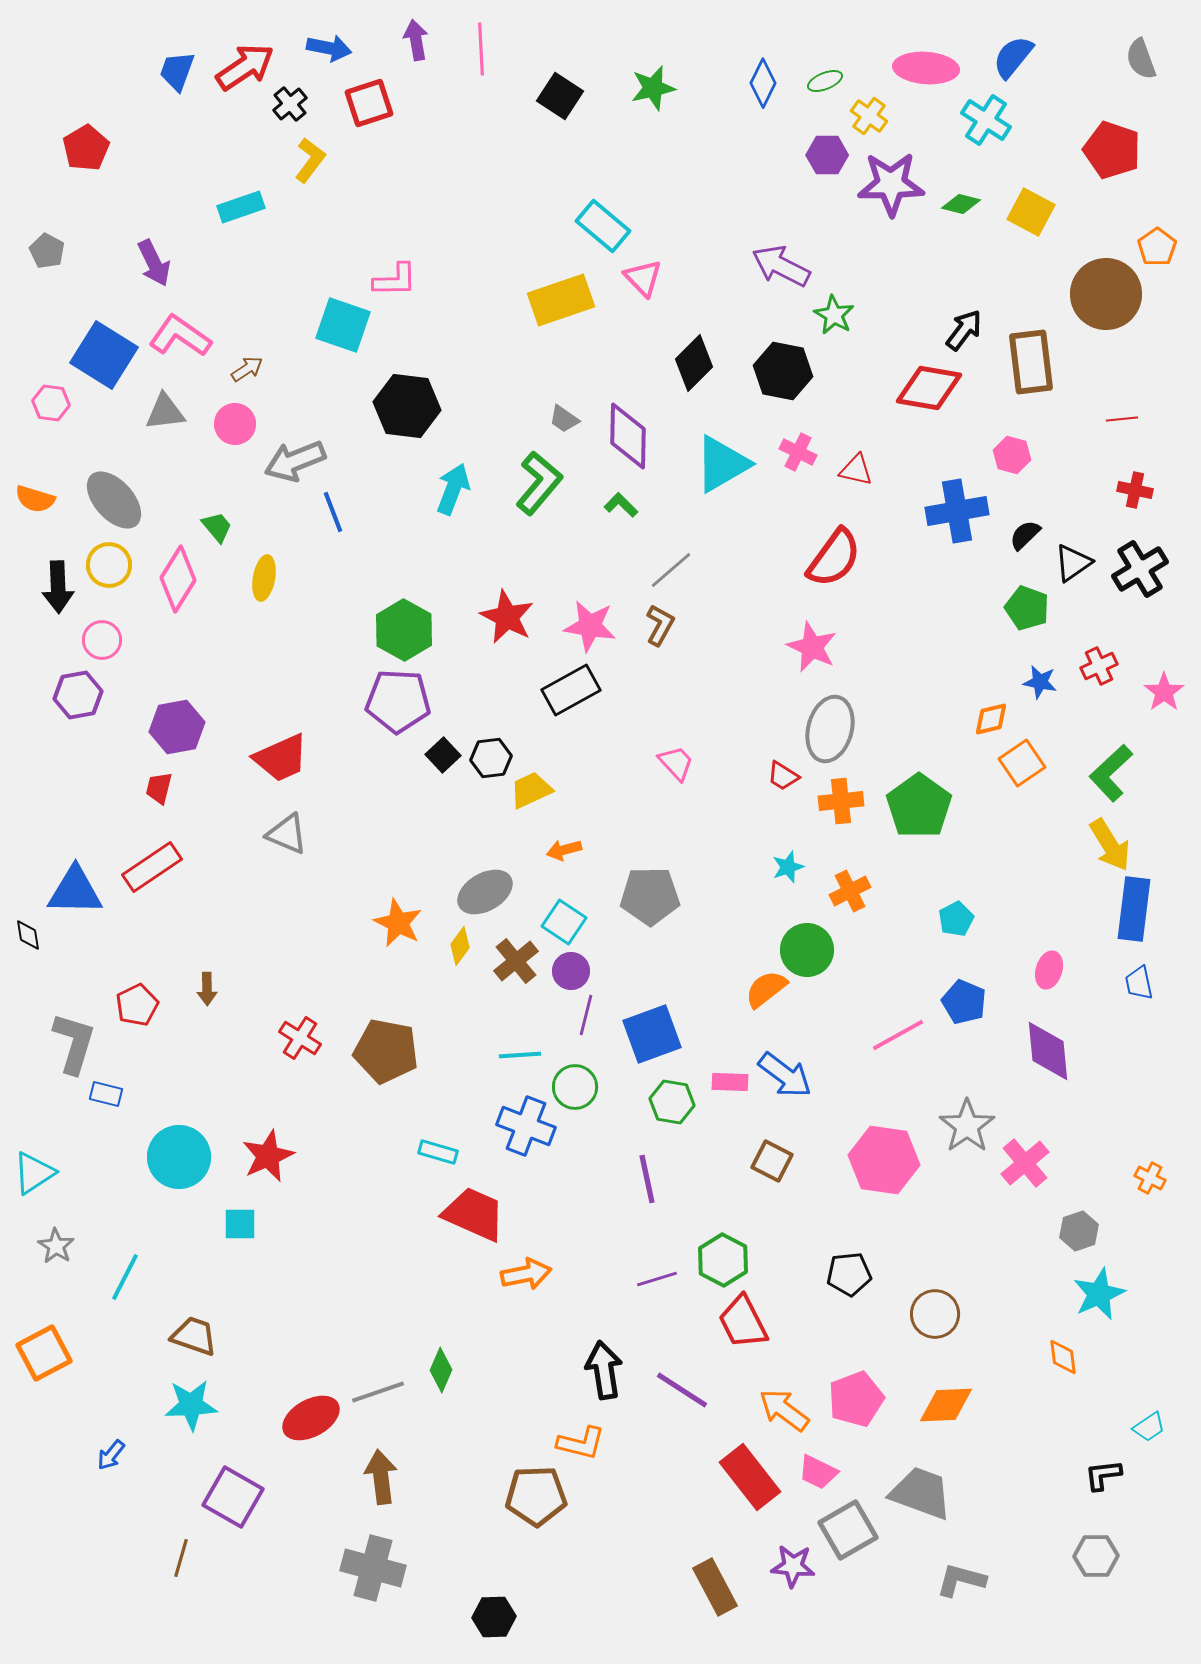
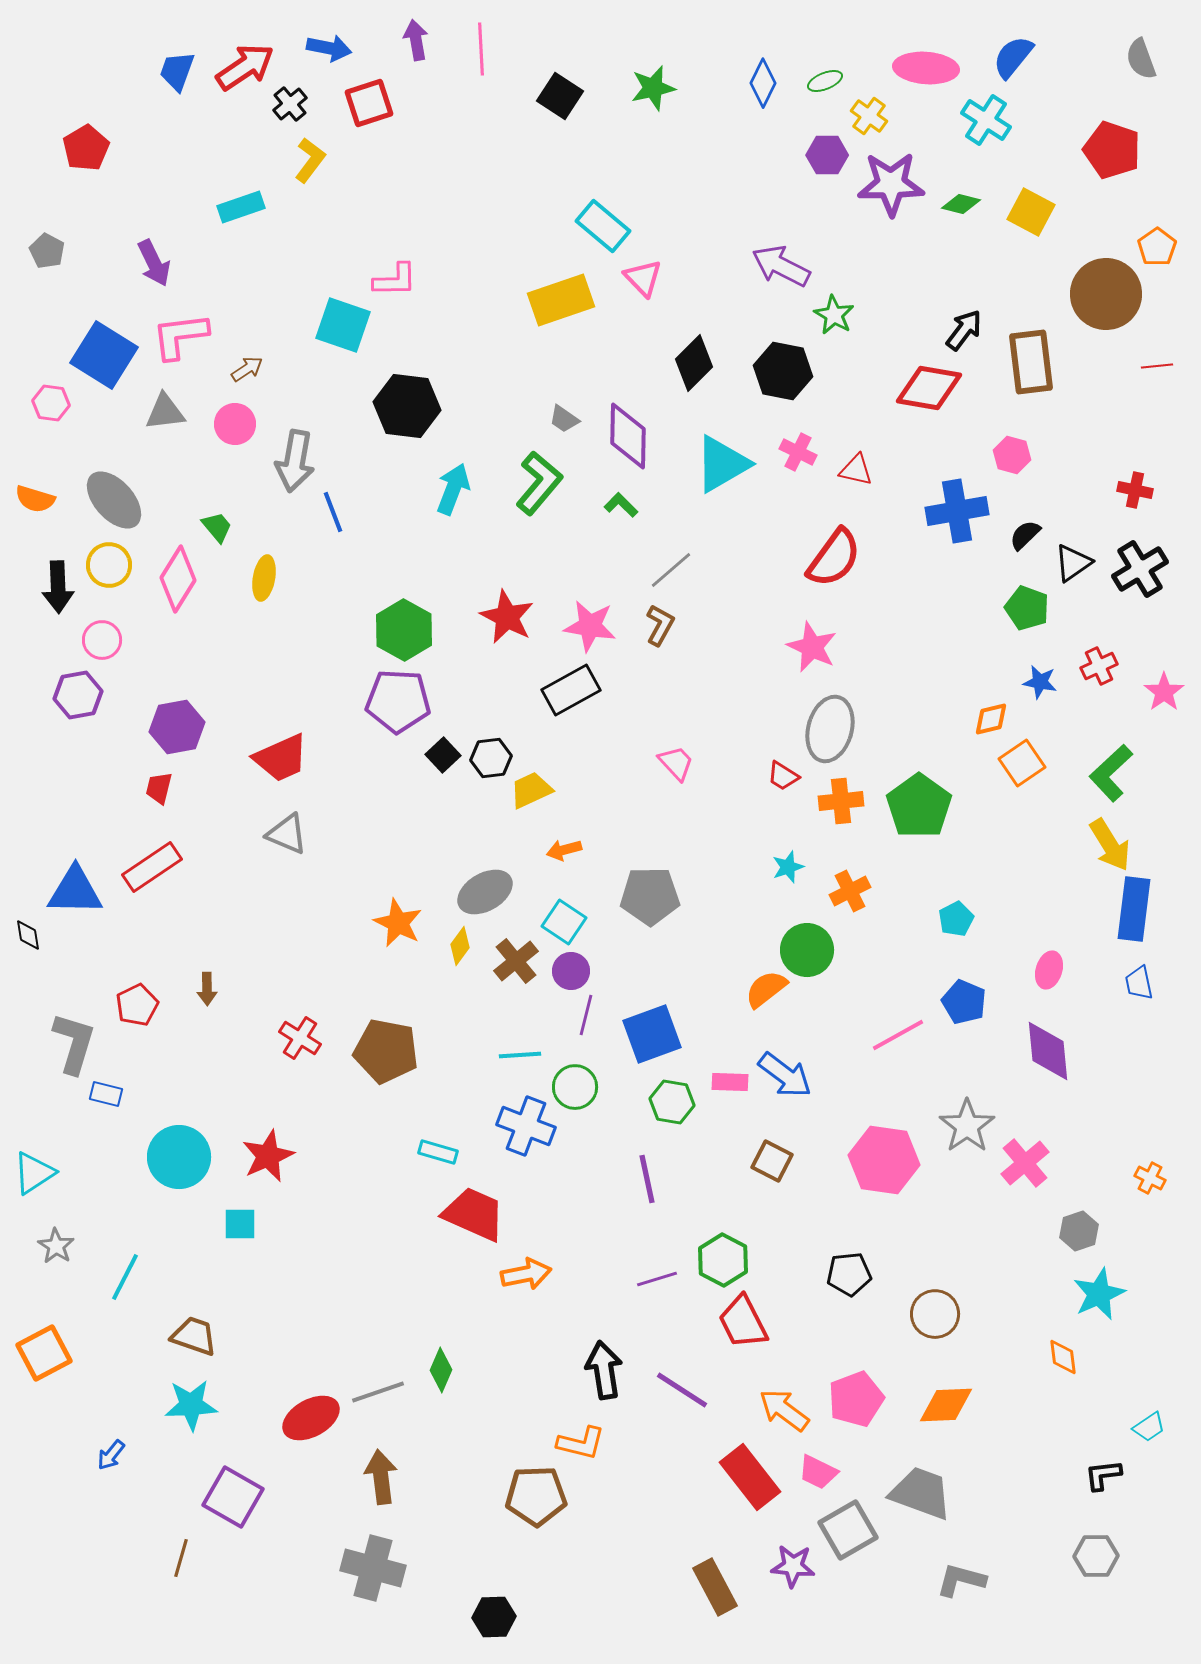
pink L-shape at (180, 336): rotated 42 degrees counterclockwise
red line at (1122, 419): moved 35 px right, 53 px up
gray arrow at (295, 461): rotated 58 degrees counterclockwise
